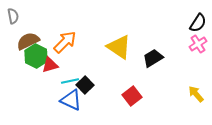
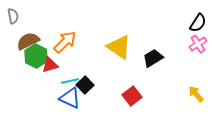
blue triangle: moved 1 px left, 2 px up
